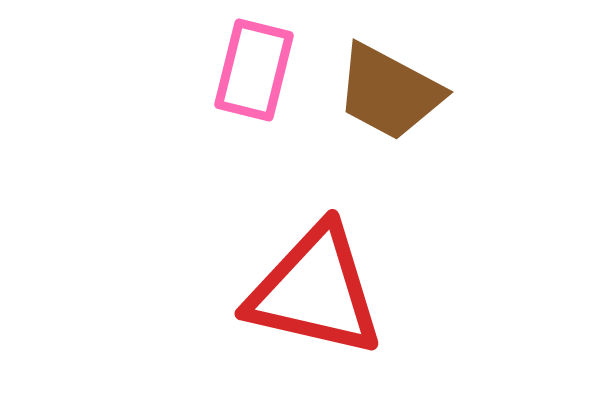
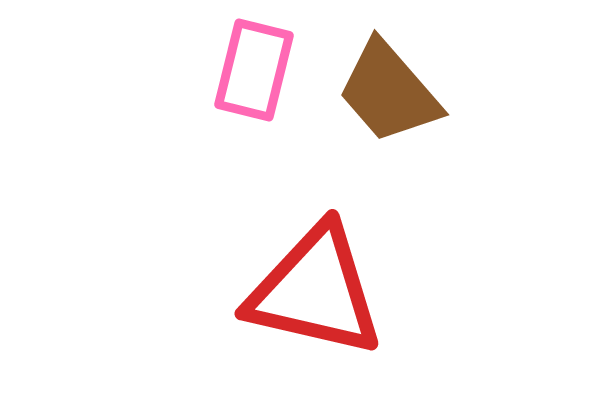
brown trapezoid: rotated 21 degrees clockwise
